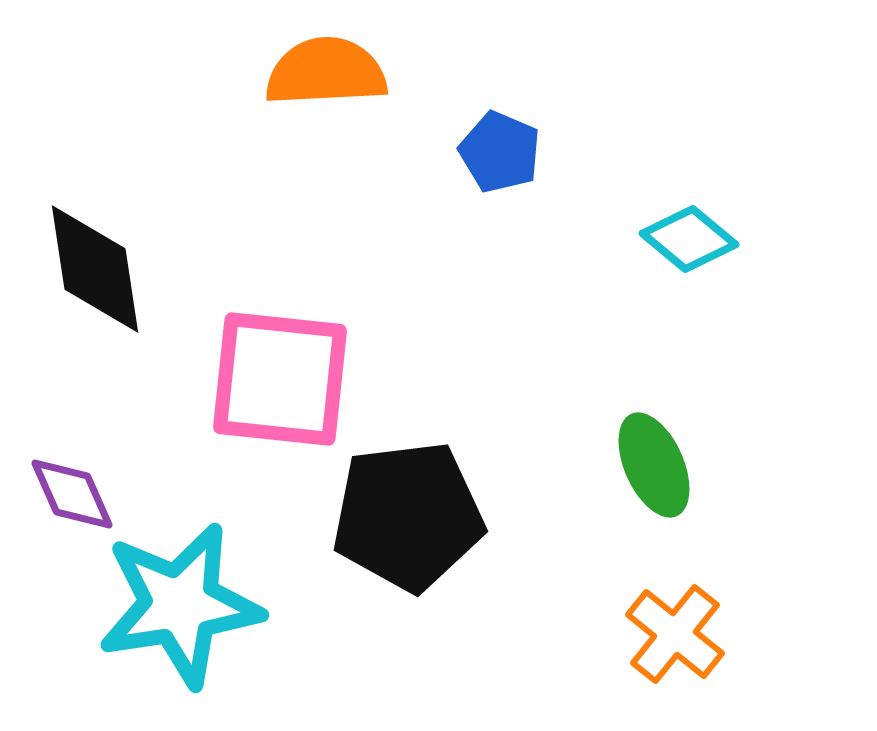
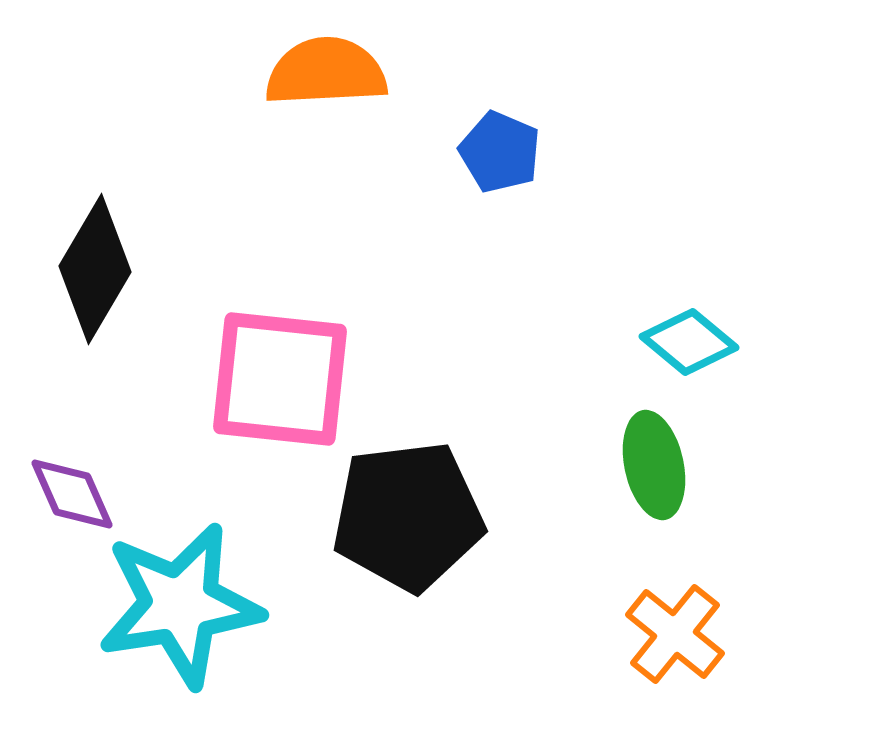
cyan diamond: moved 103 px down
black diamond: rotated 39 degrees clockwise
green ellipse: rotated 12 degrees clockwise
